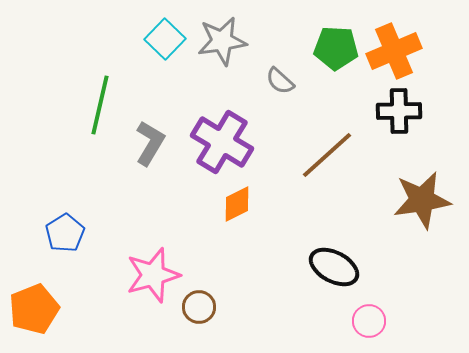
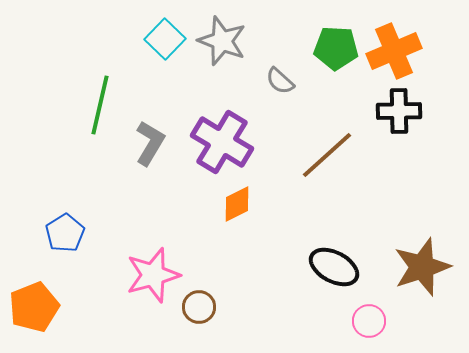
gray star: rotated 30 degrees clockwise
brown star: moved 67 px down; rotated 10 degrees counterclockwise
orange pentagon: moved 2 px up
